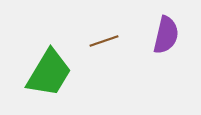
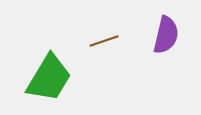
green trapezoid: moved 5 px down
